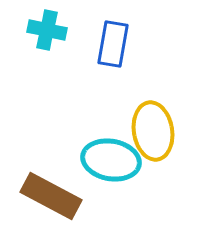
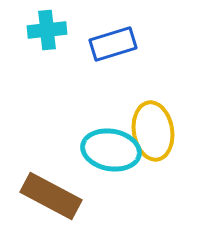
cyan cross: rotated 18 degrees counterclockwise
blue rectangle: rotated 63 degrees clockwise
cyan ellipse: moved 10 px up
